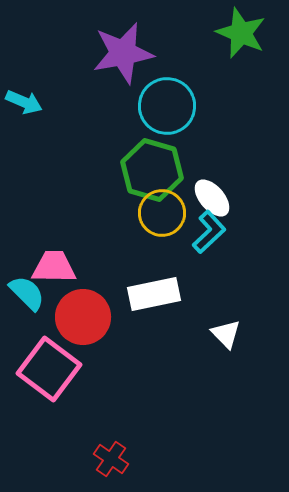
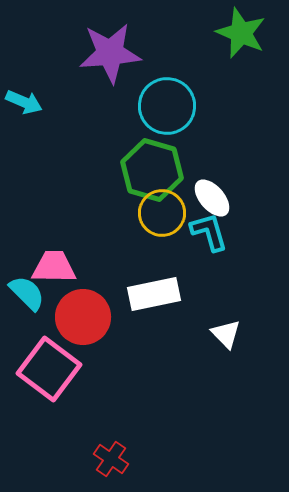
purple star: moved 13 px left; rotated 6 degrees clockwise
cyan L-shape: rotated 63 degrees counterclockwise
